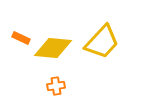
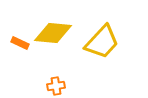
orange rectangle: moved 1 px left, 5 px down
yellow diamond: moved 15 px up
